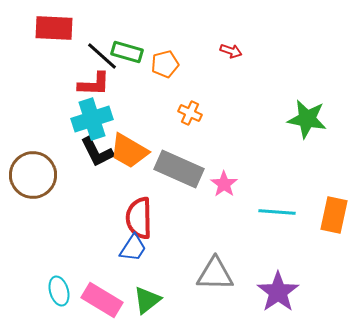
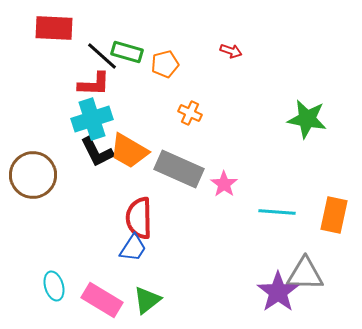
gray triangle: moved 90 px right
cyan ellipse: moved 5 px left, 5 px up
